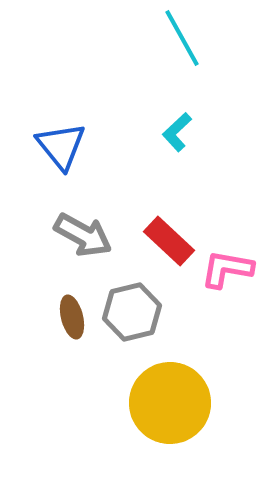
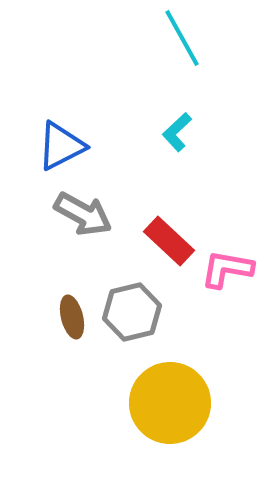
blue triangle: rotated 42 degrees clockwise
gray arrow: moved 21 px up
